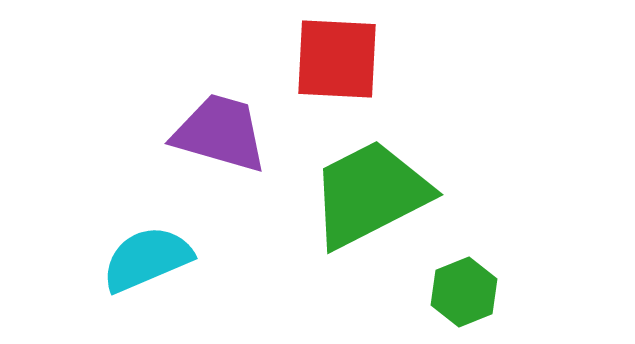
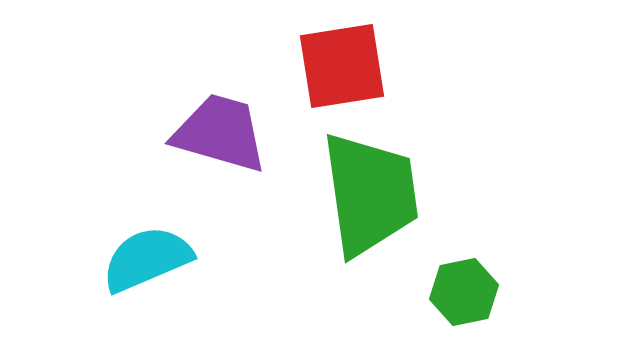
red square: moved 5 px right, 7 px down; rotated 12 degrees counterclockwise
green trapezoid: rotated 109 degrees clockwise
green hexagon: rotated 10 degrees clockwise
